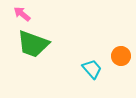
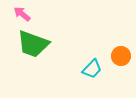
cyan trapezoid: rotated 85 degrees clockwise
